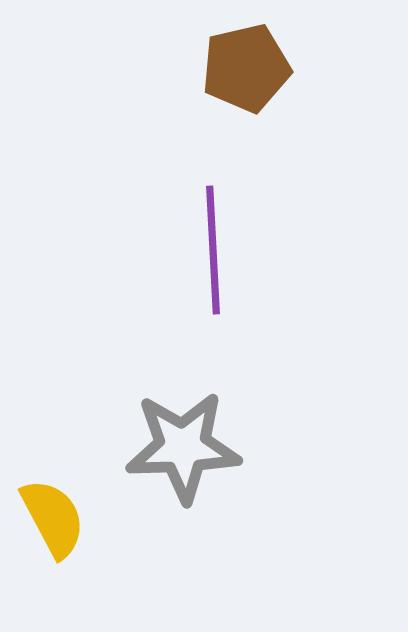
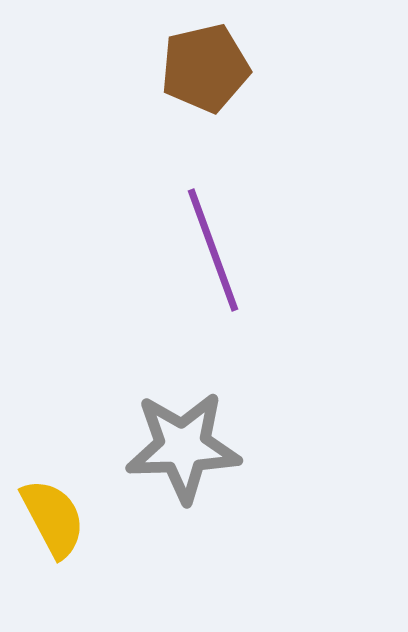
brown pentagon: moved 41 px left
purple line: rotated 17 degrees counterclockwise
